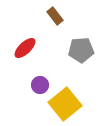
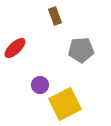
brown rectangle: rotated 18 degrees clockwise
red ellipse: moved 10 px left
yellow square: rotated 12 degrees clockwise
